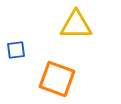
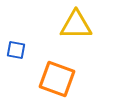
blue square: rotated 18 degrees clockwise
